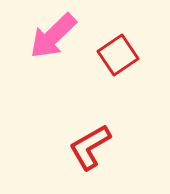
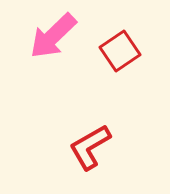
red square: moved 2 px right, 4 px up
